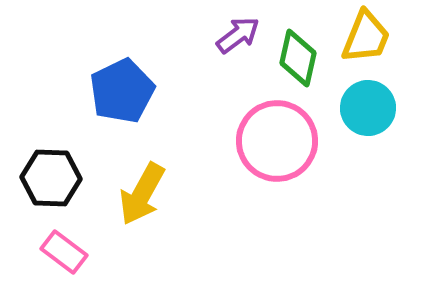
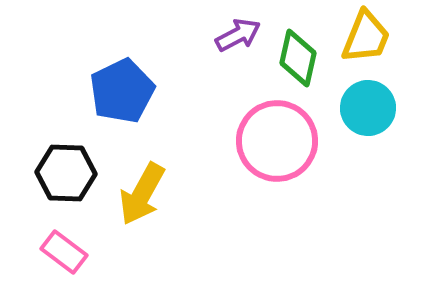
purple arrow: rotated 9 degrees clockwise
black hexagon: moved 15 px right, 5 px up
